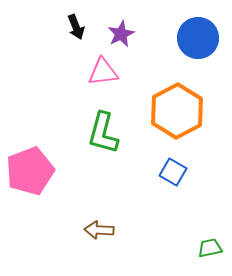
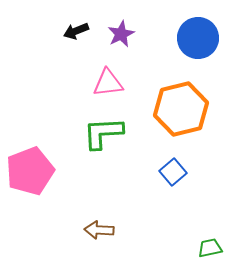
black arrow: moved 4 px down; rotated 90 degrees clockwise
pink triangle: moved 5 px right, 11 px down
orange hexagon: moved 4 px right, 2 px up; rotated 14 degrees clockwise
green L-shape: rotated 72 degrees clockwise
blue square: rotated 20 degrees clockwise
